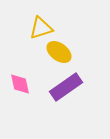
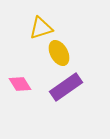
yellow ellipse: moved 1 px down; rotated 25 degrees clockwise
pink diamond: rotated 20 degrees counterclockwise
